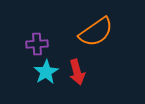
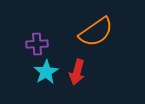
red arrow: rotated 30 degrees clockwise
